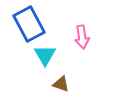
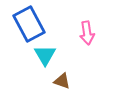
pink arrow: moved 5 px right, 4 px up
brown triangle: moved 1 px right, 3 px up
